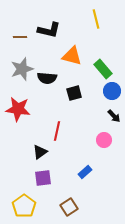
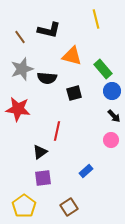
brown line: rotated 56 degrees clockwise
pink circle: moved 7 px right
blue rectangle: moved 1 px right, 1 px up
